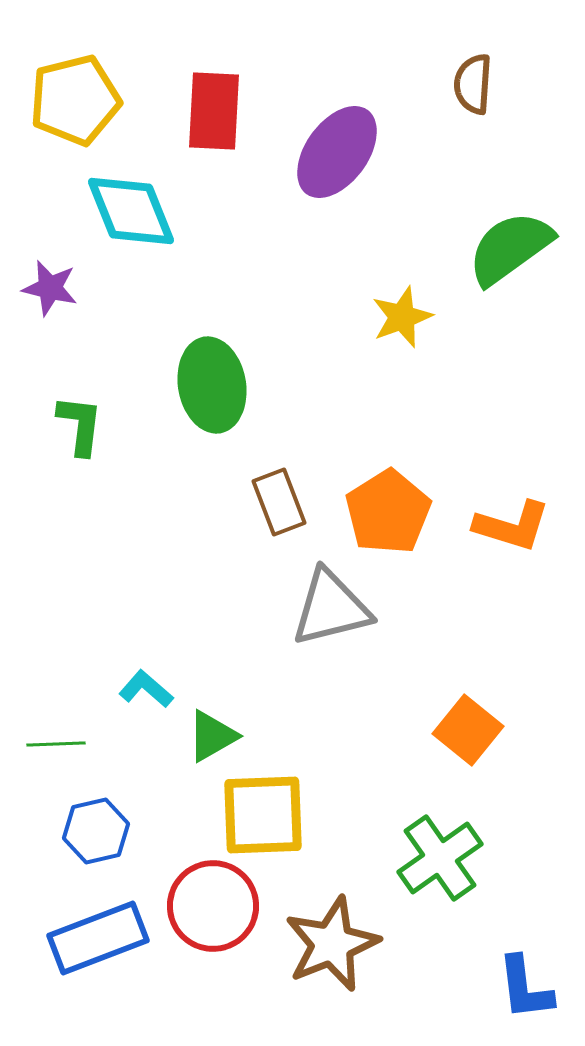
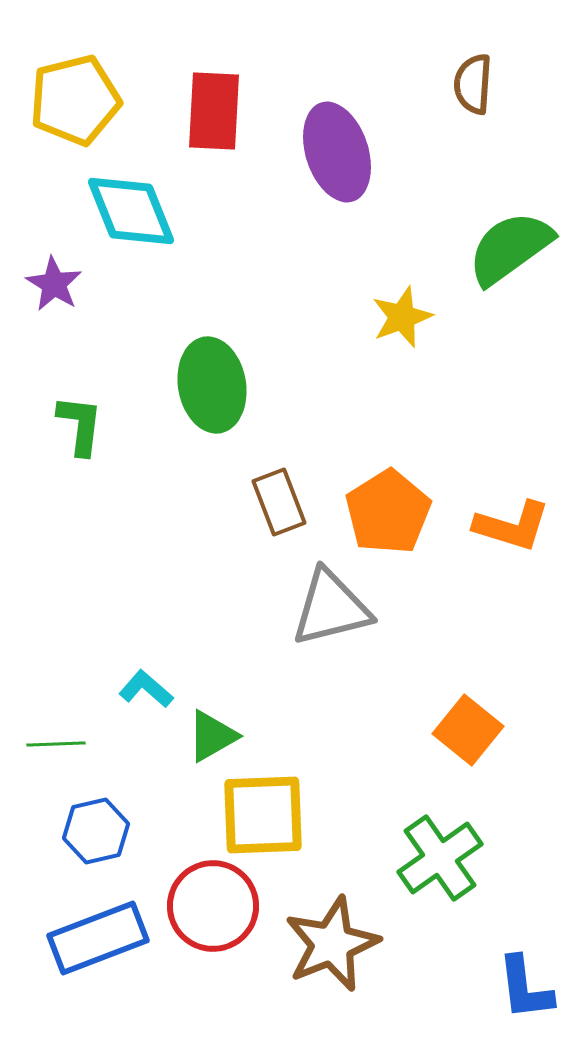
purple ellipse: rotated 54 degrees counterclockwise
purple star: moved 4 px right, 4 px up; rotated 18 degrees clockwise
